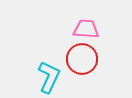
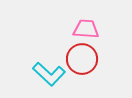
cyan L-shape: moved 3 px up; rotated 108 degrees clockwise
